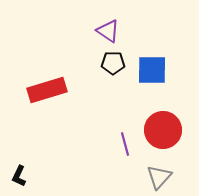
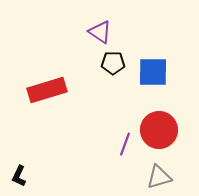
purple triangle: moved 8 px left, 1 px down
blue square: moved 1 px right, 2 px down
red circle: moved 4 px left
purple line: rotated 35 degrees clockwise
gray triangle: rotated 32 degrees clockwise
